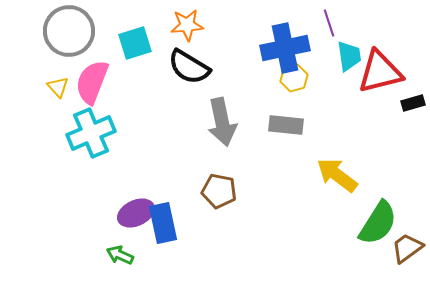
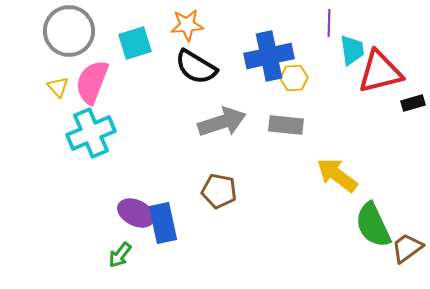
purple line: rotated 20 degrees clockwise
blue cross: moved 16 px left, 8 px down
cyan trapezoid: moved 3 px right, 6 px up
black semicircle: moved 7 px right
yellow hexagon: rotated 12 degrees clockwise
gray arrow: rotated 96 degrees counterclockwise
purple ellipse: rotated 51 degrees clockwise
green semicircle: moved 5 px left, 2 px down; rotated 123 degrees clockwise
green arrow: rotated 76 degrees counterclockwise
